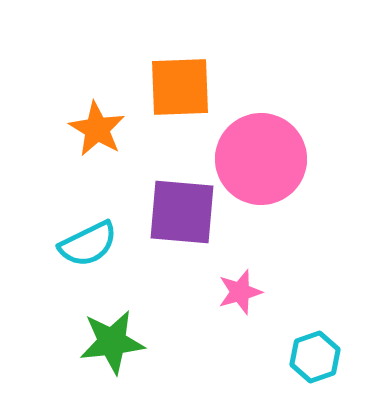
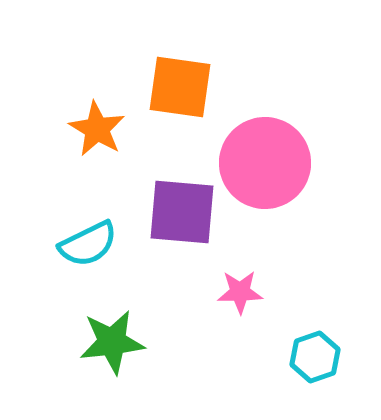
orange square: rotated 10 degrees clockwise
pink circle: moved 4 px right, 4 px down
pink star: rotated 15 degrees clockwise
